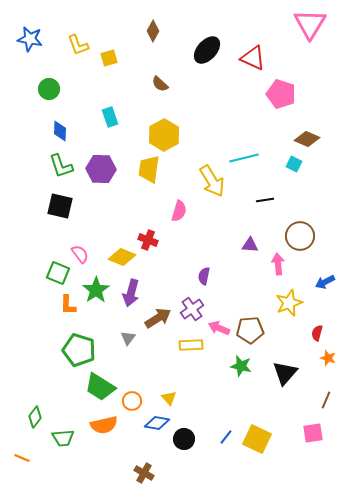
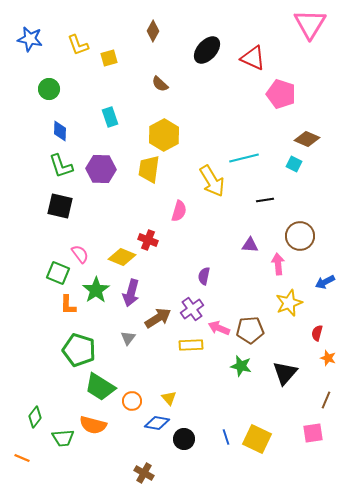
orange semicircle at (104, 425): moved 11 px left; rotated 28 degrees clockwise
blue line at (226, 437): rotated 56 degrees counterclockwise
